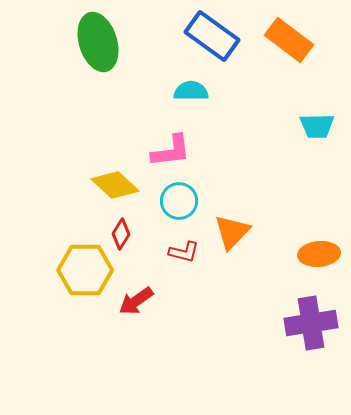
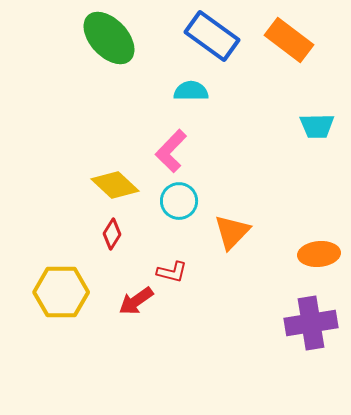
green ellipse: moved 11 px right, 4 px up; rotated 26 degrees counterclockwise
pink L-shape: rotated 141 degrees clockwise
red diamond: moved 9 px left
red L-shape: moved 12 px left, 20 px down
yellow hexagon: moved 24 px left, 22 px down
